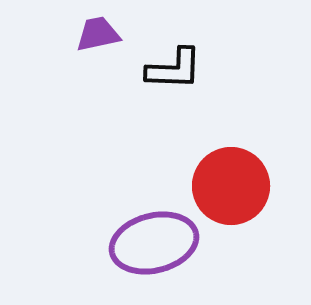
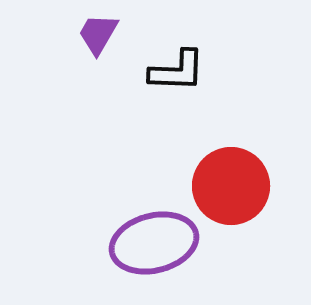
purple trapezoid: rotated 48 degrees counterclockwise
black L-shape: moved 3 px right, 2 px down
